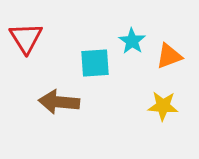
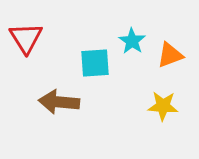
orange triangle: moved 1 px right, 1 px up
